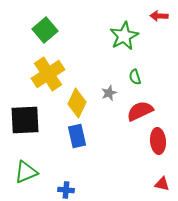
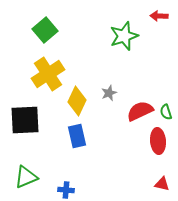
green star: rotated 8 degrees clockwise
green semicircle: moved 31 px right, 35 px down
yellow diamond: moved 2 px up
green triangle: moved 5 px down
